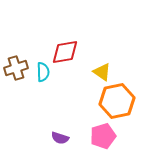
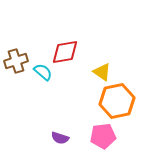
brown cross: moved 7 px up
cyan semicircle: rotated 48 degrees counterclockwise
pink pentagon: rotated 10 degrees clockwise
